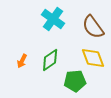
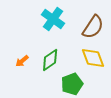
brown semicircle: rotated 110 degrees counterclockwise
orange arrow: rotated 24 degrees clockwise
green pentagon: moved 3 px left, 3 px down; rotated 15 degrees counterclockwise
